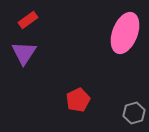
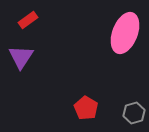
purple triangle: moved 3 px left, 4 px down
red pentagon: moved 8 px right, 8 px down; rotated 15 degrees counterclockwise
